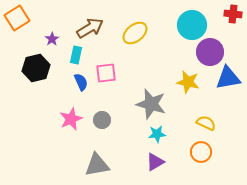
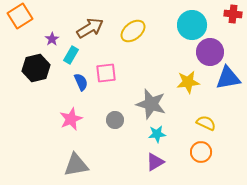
orange square: moved 3 px right, 2 px up
yellow ellipse: moved 2 px left, 2 px up
cyan rectangle: moved 5 px left; rotated 18 degrees clockwise
yellow star: rotated 20 degrees counterclockwise
gray circle: moved 13 px right
gray triangle: moved 21 px left
